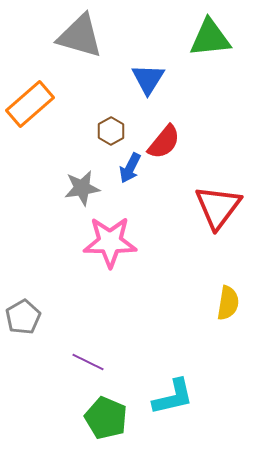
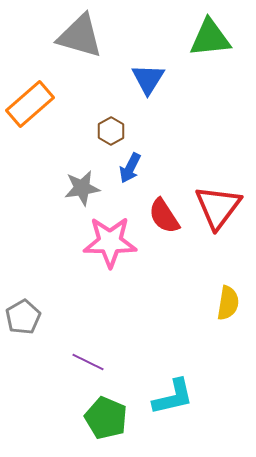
red semicircle: moved 74 px down; rotated 108 degrees clockwise
